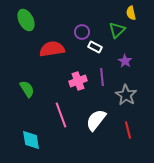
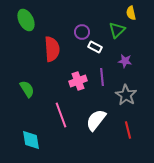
red semicircle: rotated 95 degrees clockwise
purple star: rotated 24 degrees counterclockwise
